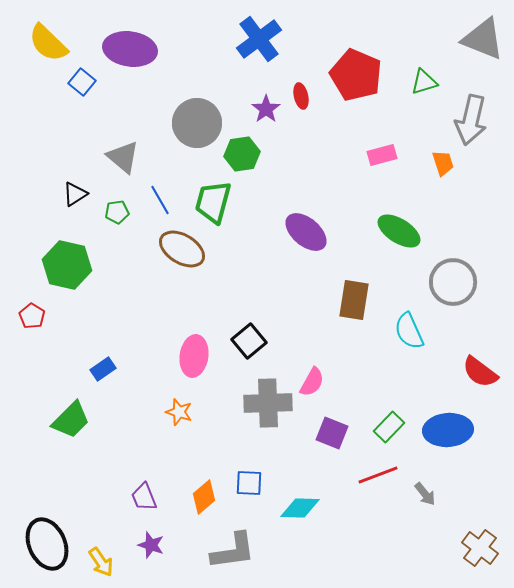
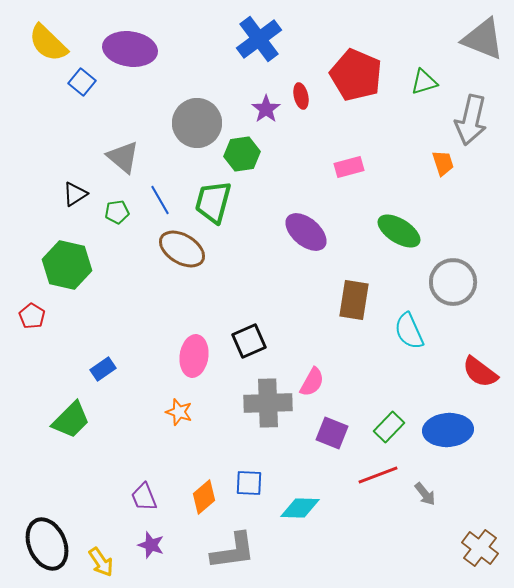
pink rectangle at (382, 155): moved 33 px left, 12 px down
black square at (249, 341): rotated 16 degrees clockwise
